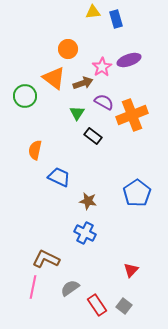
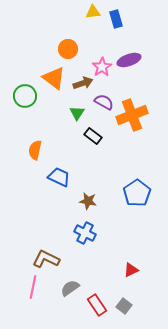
red triangle: rotated 21 degrees clockwise
